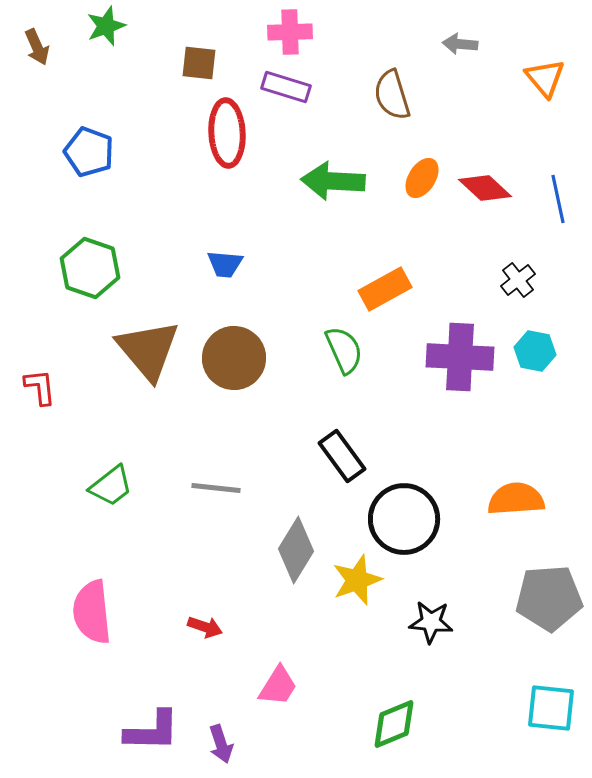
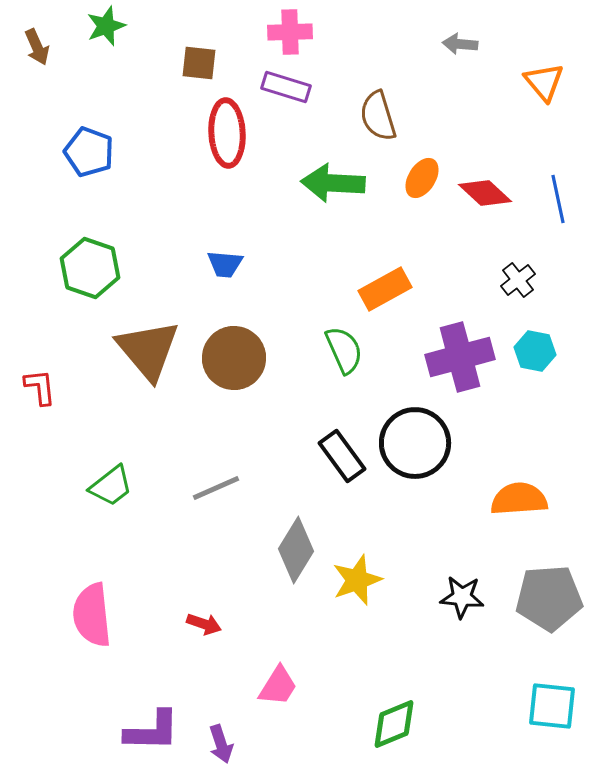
orange triangle: moved 1 px left, 4 px down
brown semicircle: moved 14 px left, 21 px down
green arrow: moved 2 px down
red diamond: moved 5 px down
purple cross: rotated 18 degrees counterclockwise
gray line: rotated 30 degrees counterclockwise
orange semicircle: moved 3 px right
black circle: moved 11 px right, 76 px up
pink semicircle: moved 3 px down
black star: moved 31 px right, 25 px up
red arrow: moved 1 px left, 3 px up
cyan square: moved 1 px right, 2 px up
